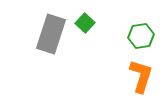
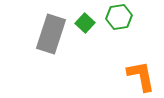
green hexagon: moved 22 px left, 19 px up
orange L-shape: rotated 28 degrees counterclockwise
